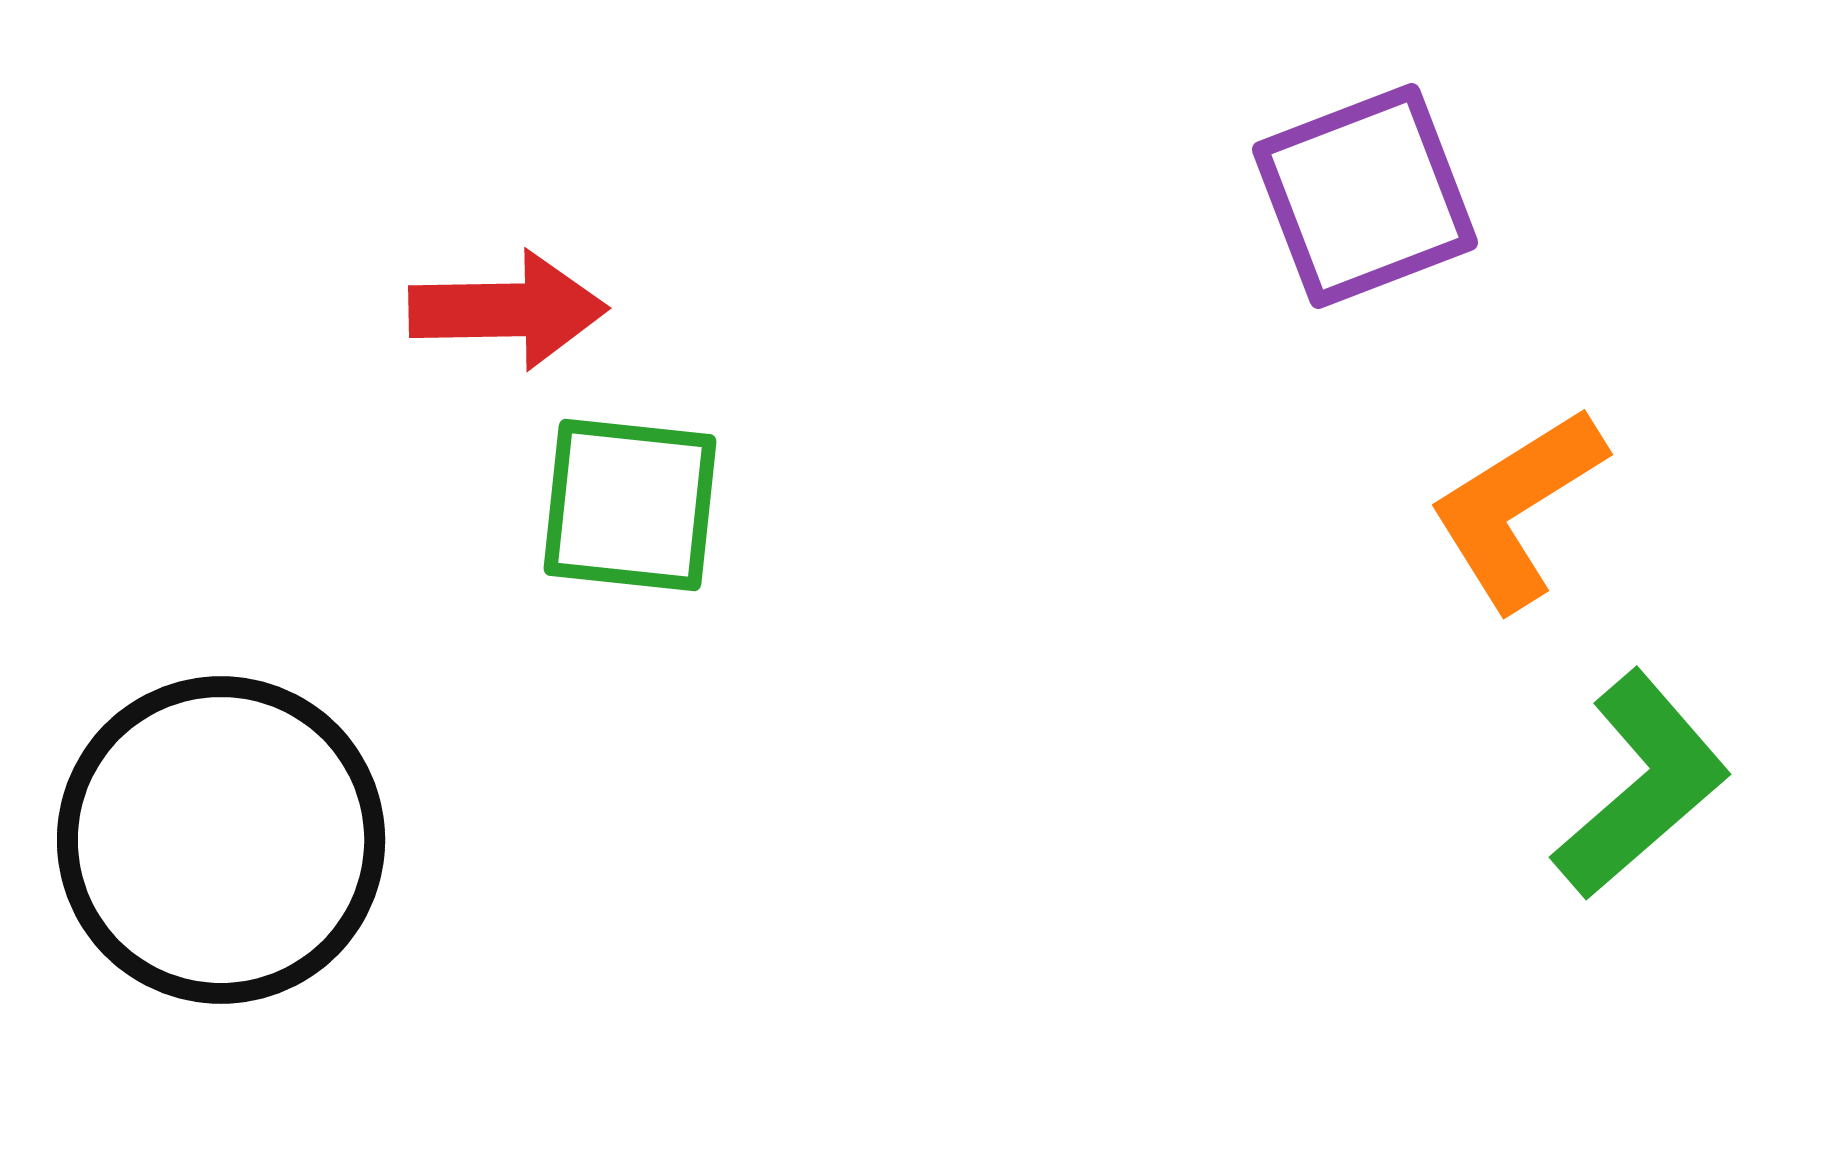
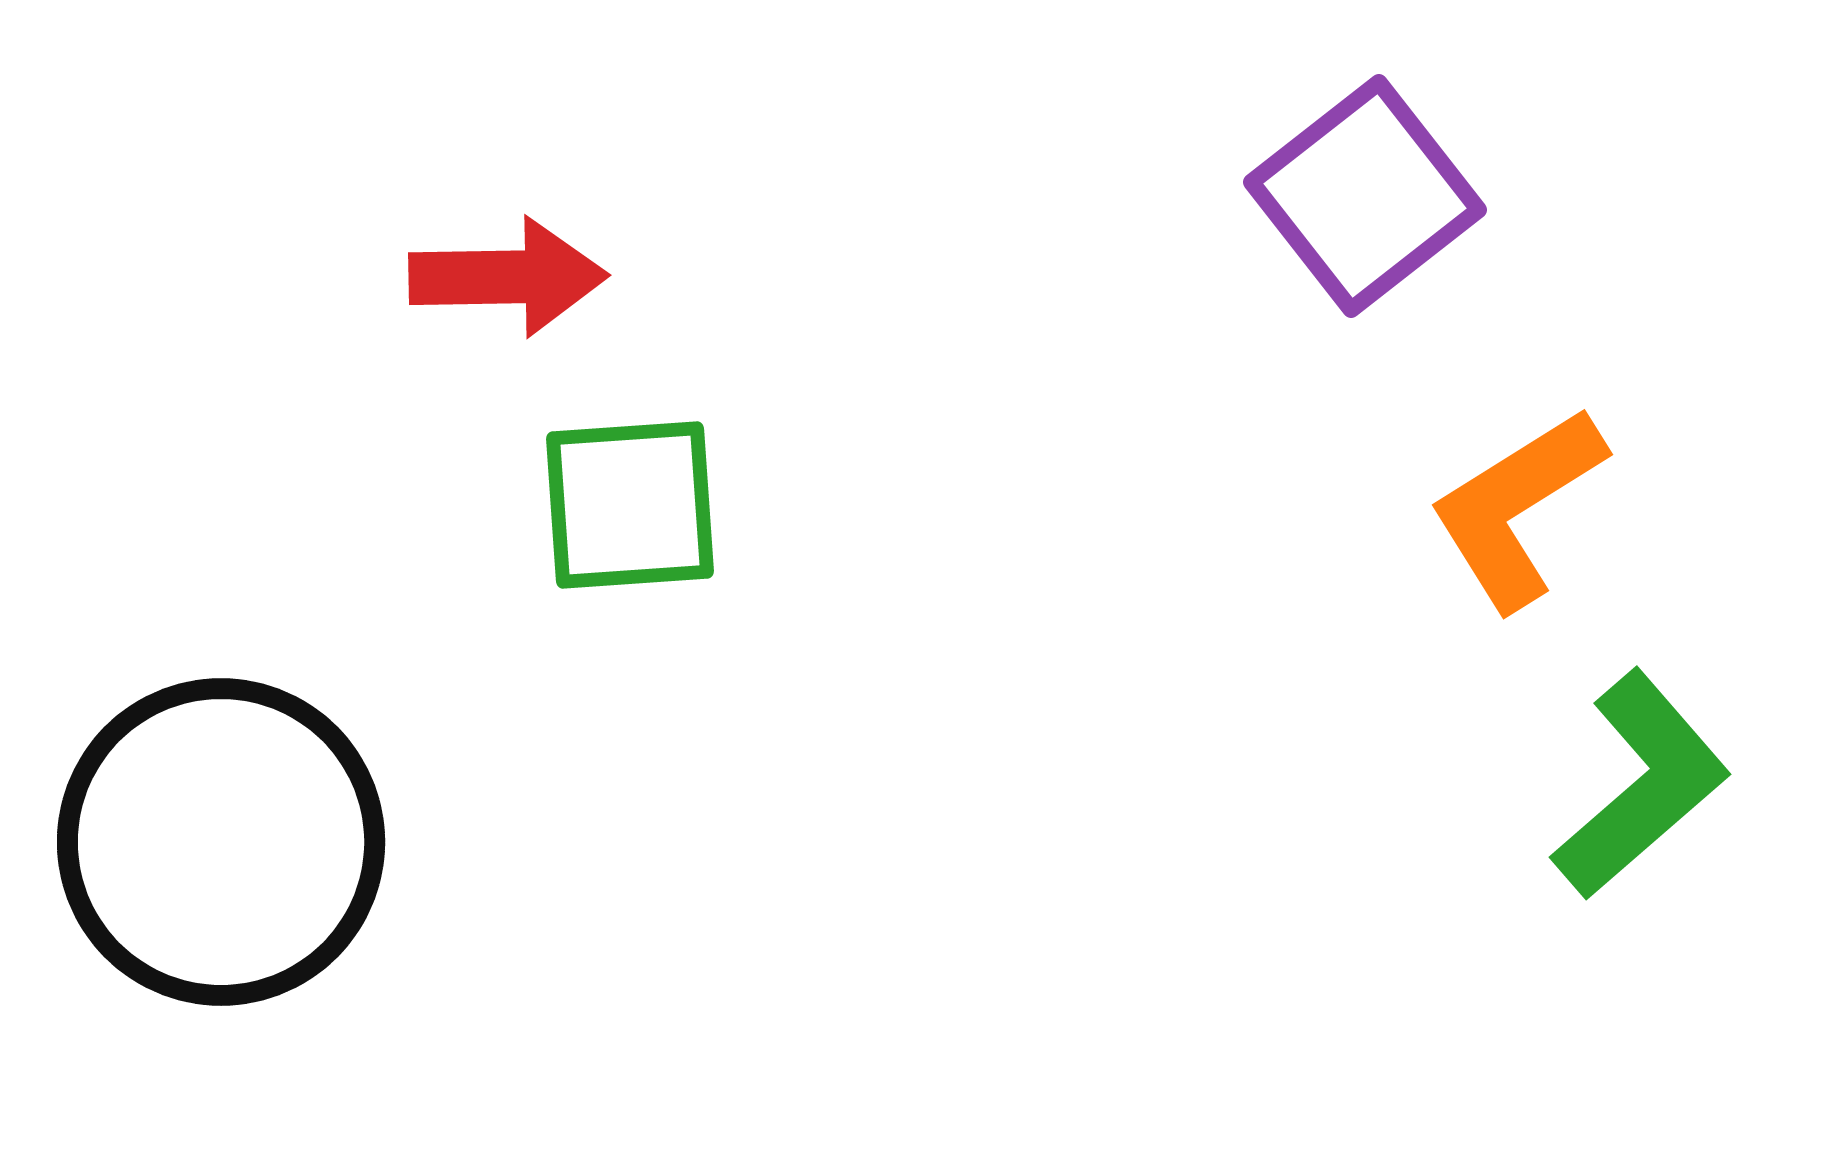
purple square: rotated 17 degrees counterclockwise
red arrow: moved 33 px up
green square: rotated 10 degrees counterclockwise
black circle: moved 2 px down
